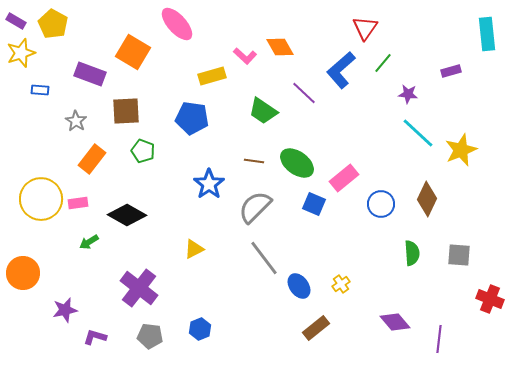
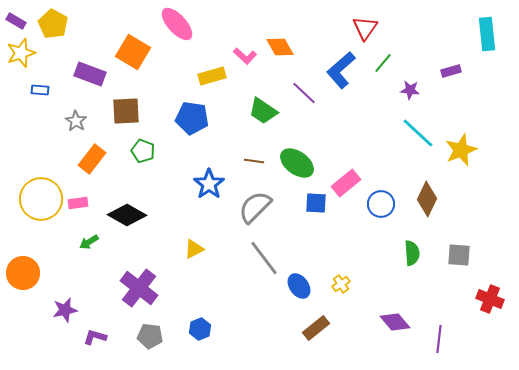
purple star at (408, 94): moved 2 px right, 4 px up
pink rectangle at (344, 178): moved 2 px right, 5 px down
blue square at (314, 204): moved 2 px right, 1 px up; rotated 20 degrees counterclockwise
